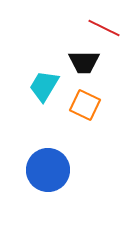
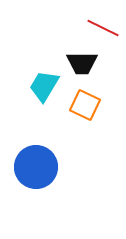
red line: moved 1 px left
black trapezoid: moved 2 px left, 1 px down
blue circle: moved 12 px left, 3 px up
